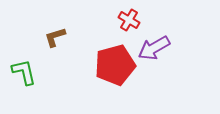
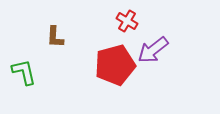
red cross: moved 2 px left, 1 px down
brown L-shape: rotated 70 degrees counterclockwise
purple arrow: moved 1 px left, 2 px down; rotated 8 degrees counterclockwise
